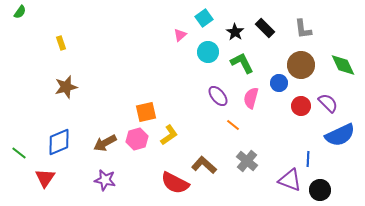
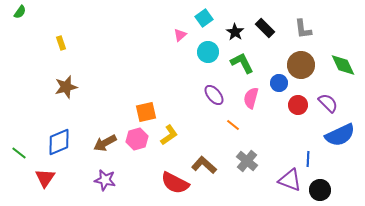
purple ellipse: moved 4 px left, 1 px up
red circle: moved 3 px left, 1 px up
